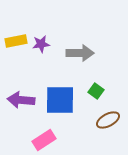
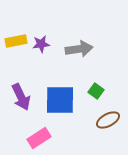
gray arrow: moved 1 px left, 4 px up; rotated 8 degrees counterclockwise
purple arrow: moved 3 px up; rotated 120 degrees counterclockwise
pink rectangle: moved 5 px left, 2 px up
